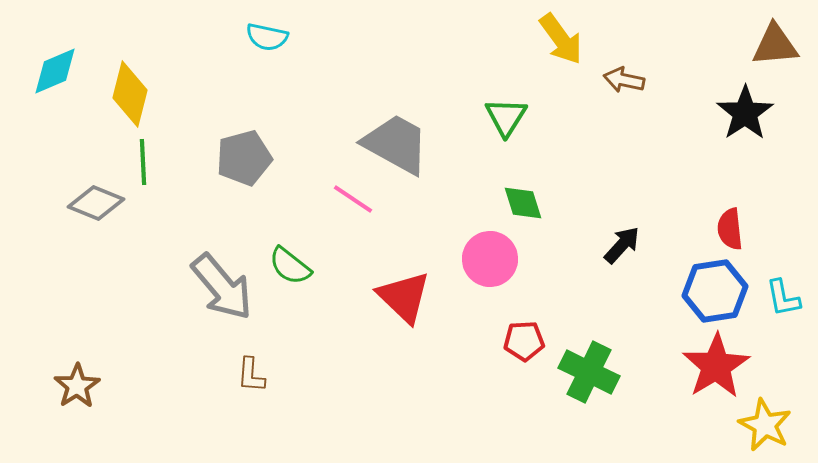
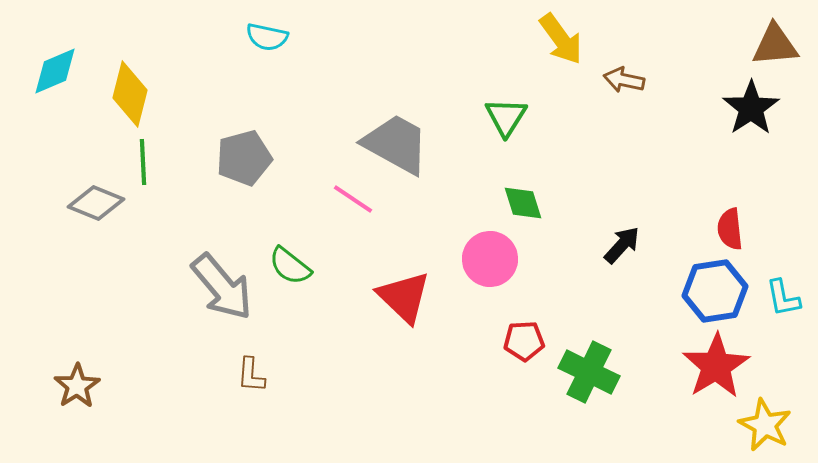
black star: moved 6 px right, 5 px up
